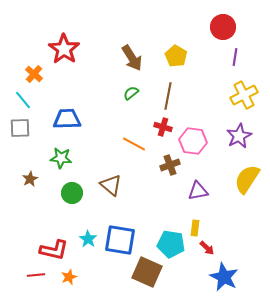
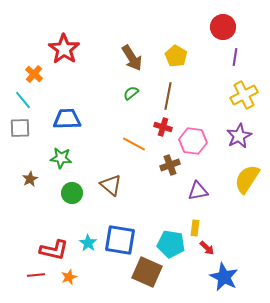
cyan star: moved 4 px down
